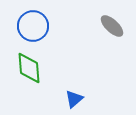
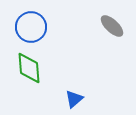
blue circle: moved 2 px left, 1 px down
